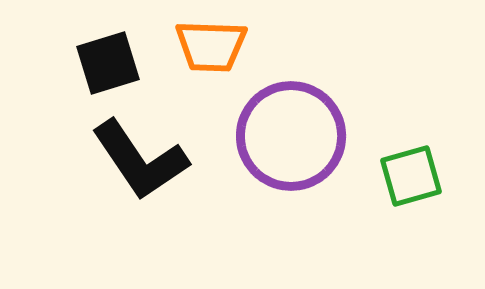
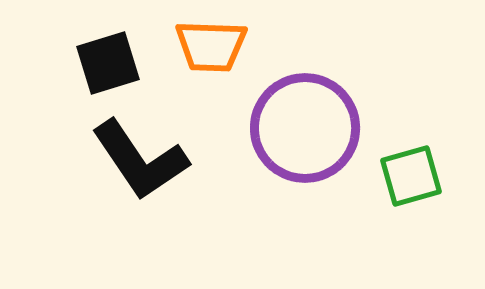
purple circle: moved 14 px right, 8 px up
